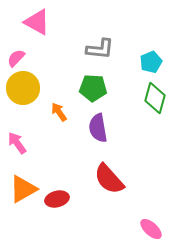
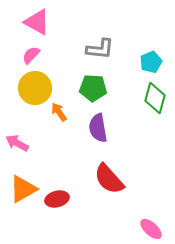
pink semicircle: moved 15 px right, 3 px up
yellow circle: moved 12 px right
pink arrow: rotated 25 degrees counterclockwise
